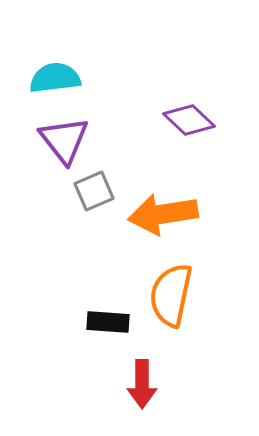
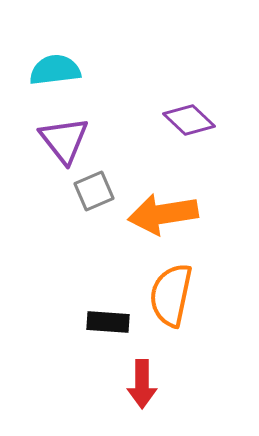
cyan semicircle: moved 8 px up
